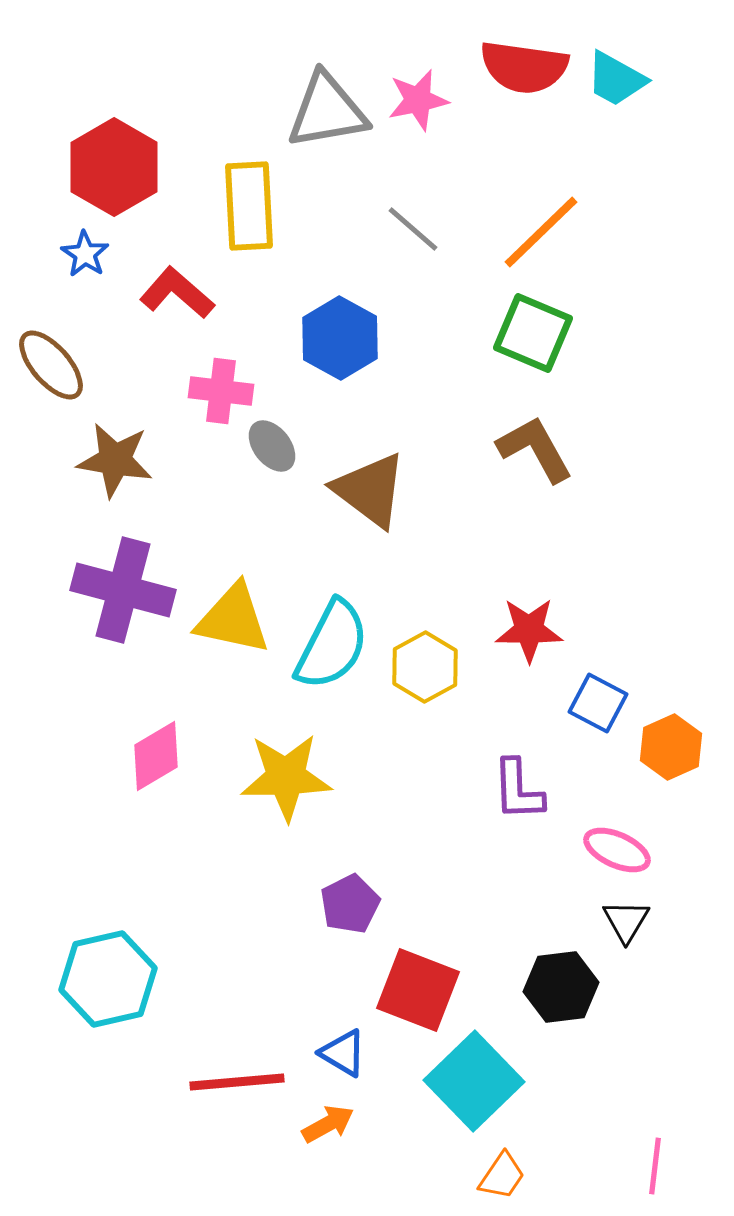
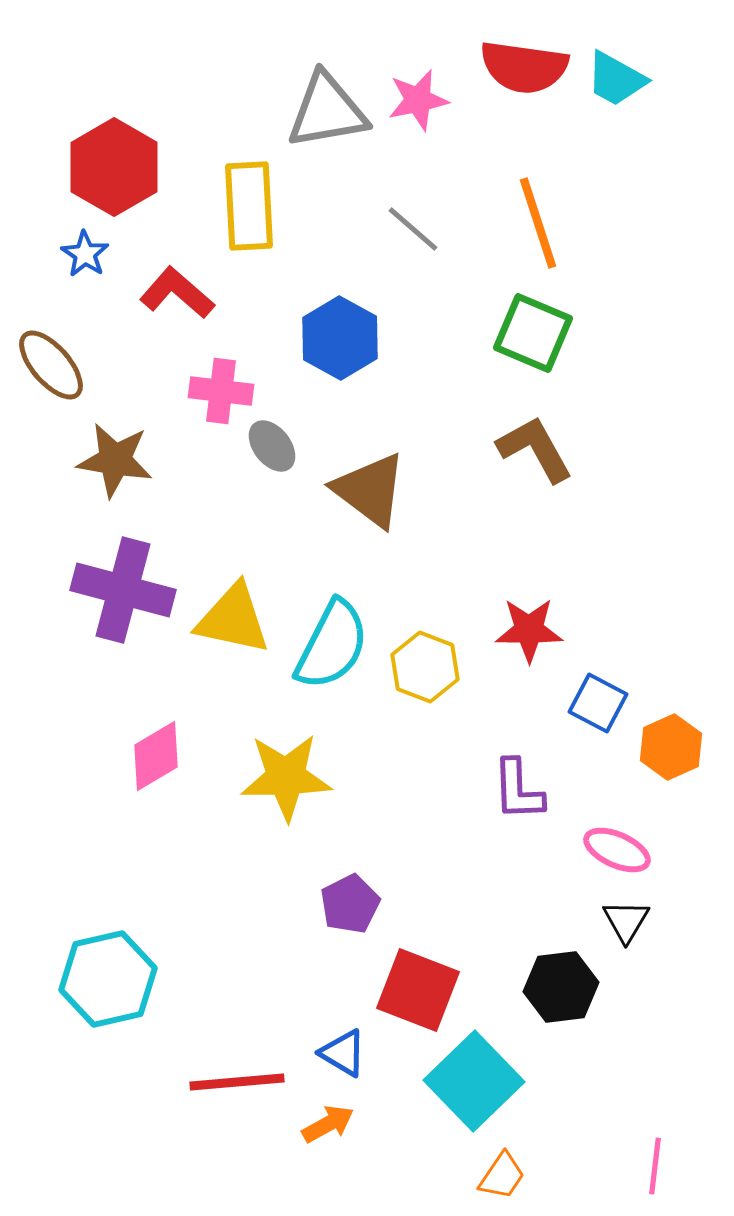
orange line: moved 3 px left, 9 px up; rotated 64 degrees counterclockwise
yellow hexagon: rotated 10 degrees counterclockwise
